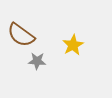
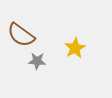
yellow star: moved 2 px right, 3 px down
